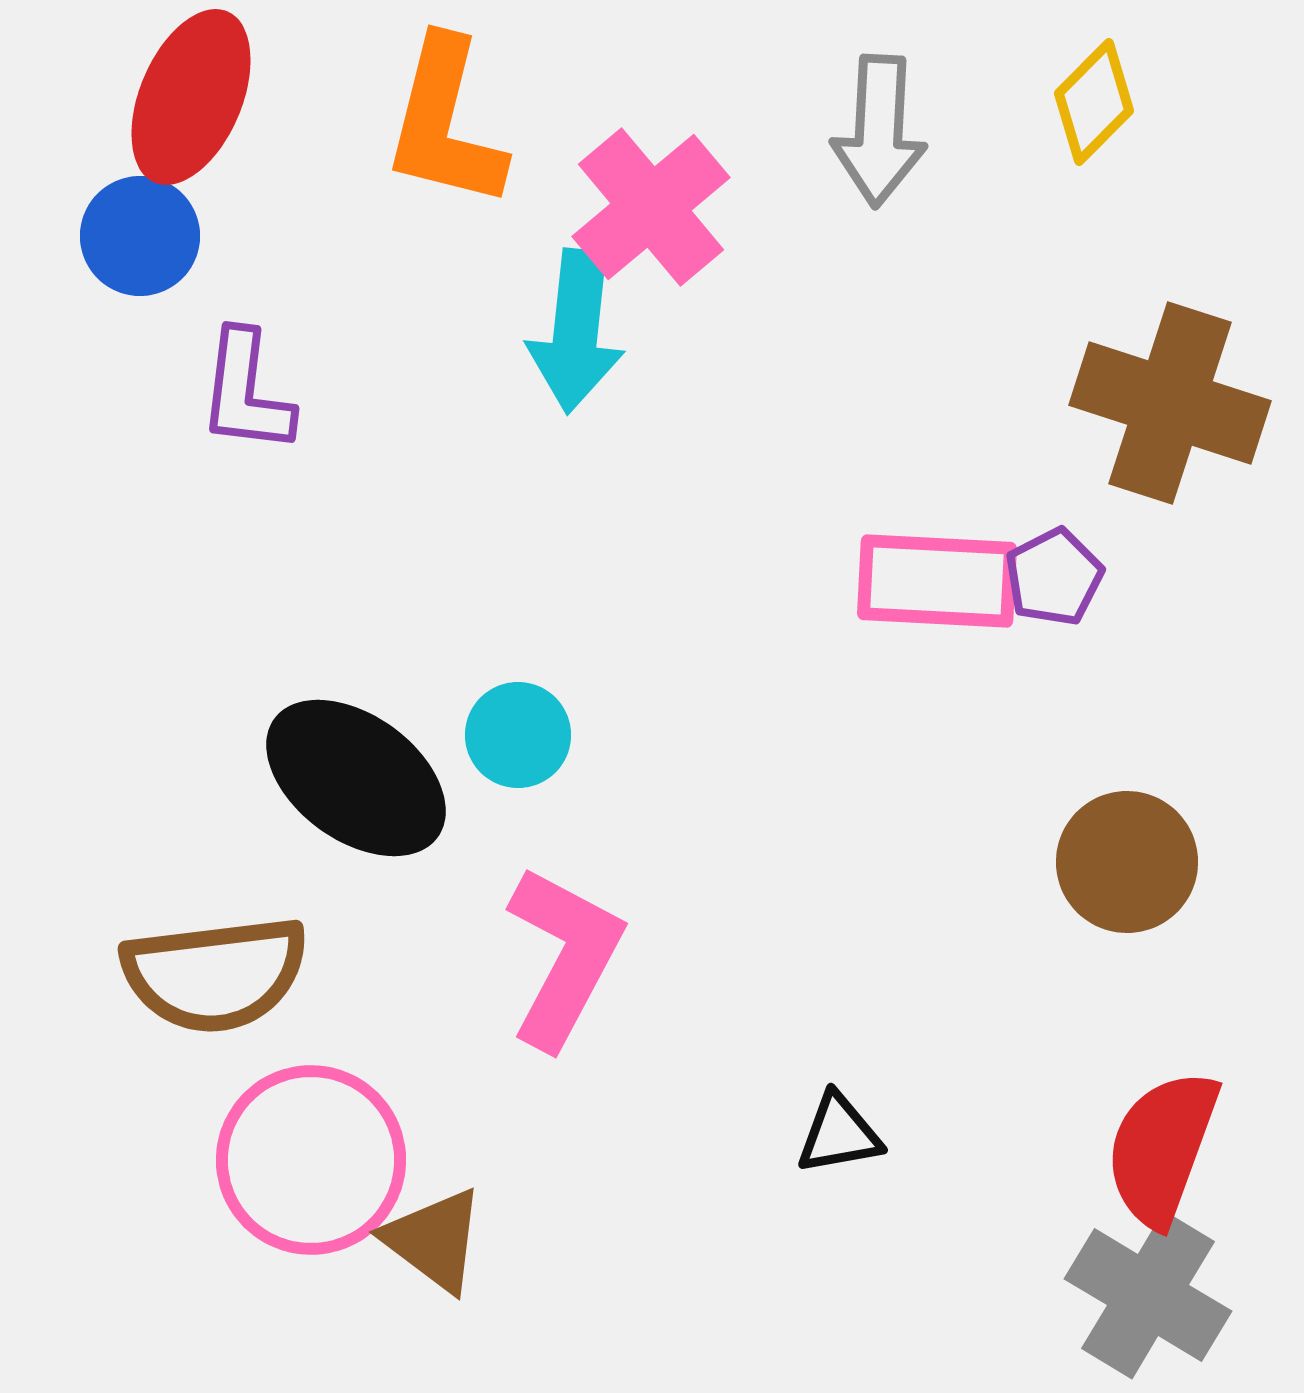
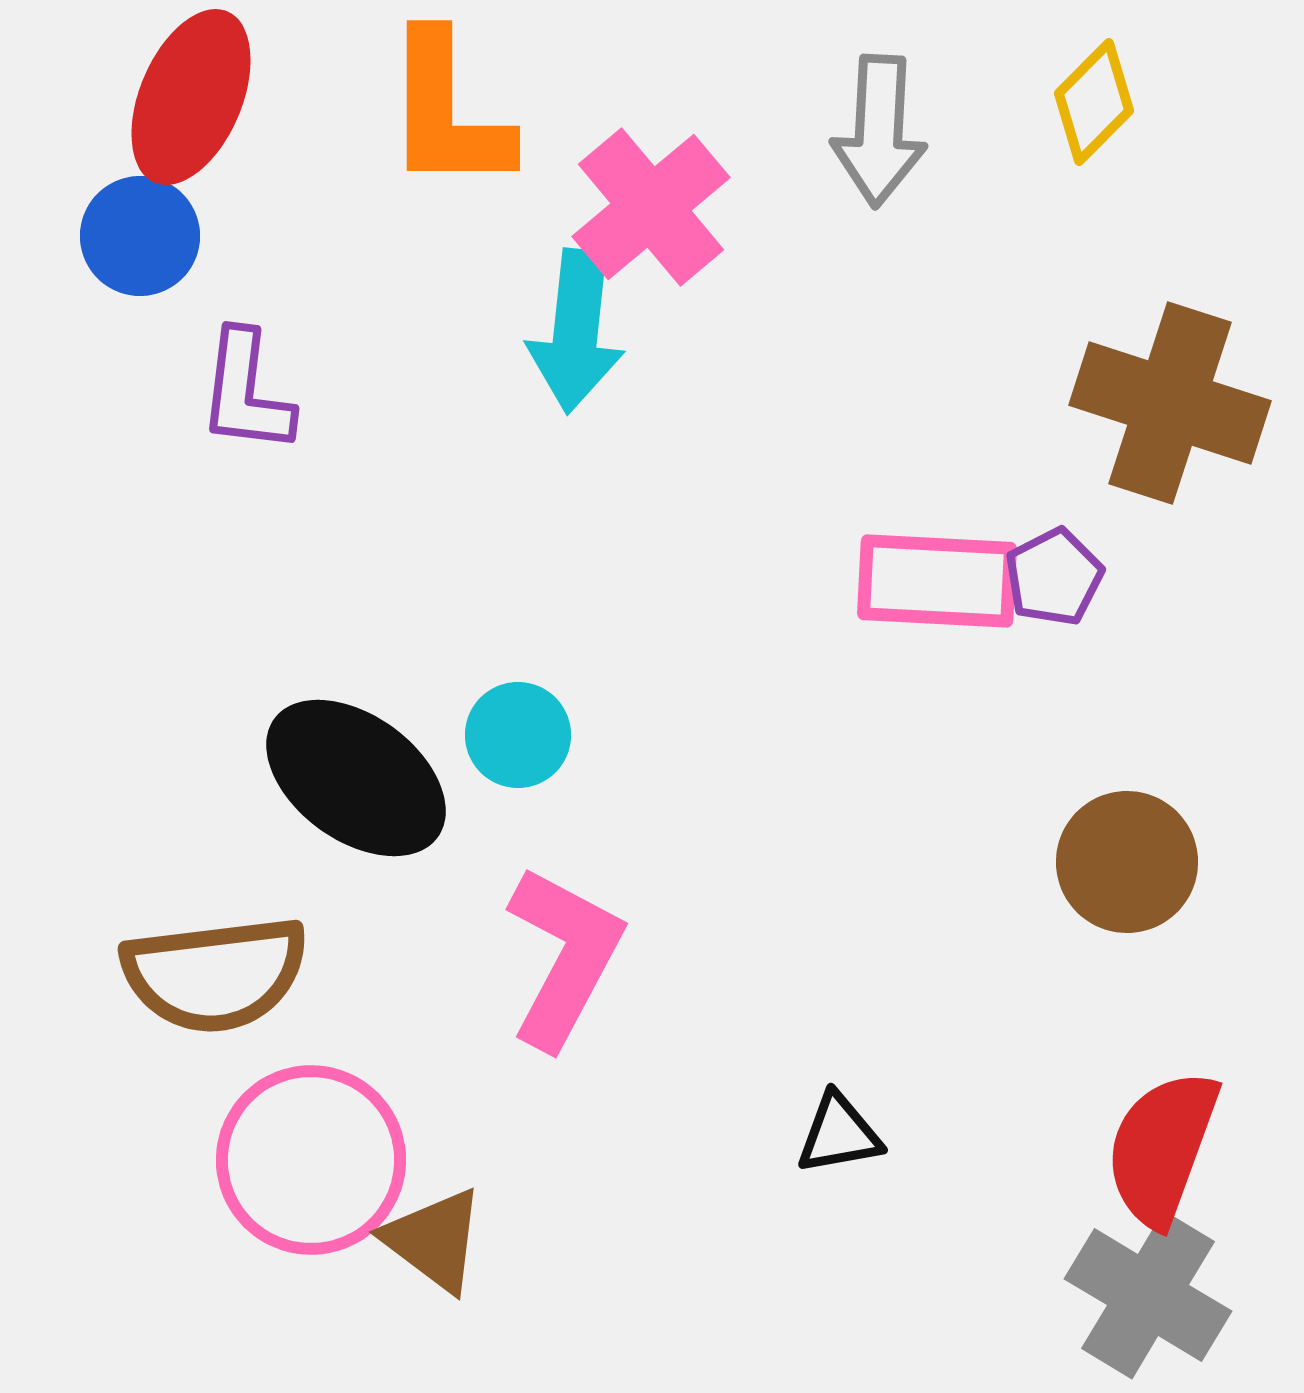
orange L-shape: moved 2 px right, 11 px up; rotated 14 degrees counterclockwise
